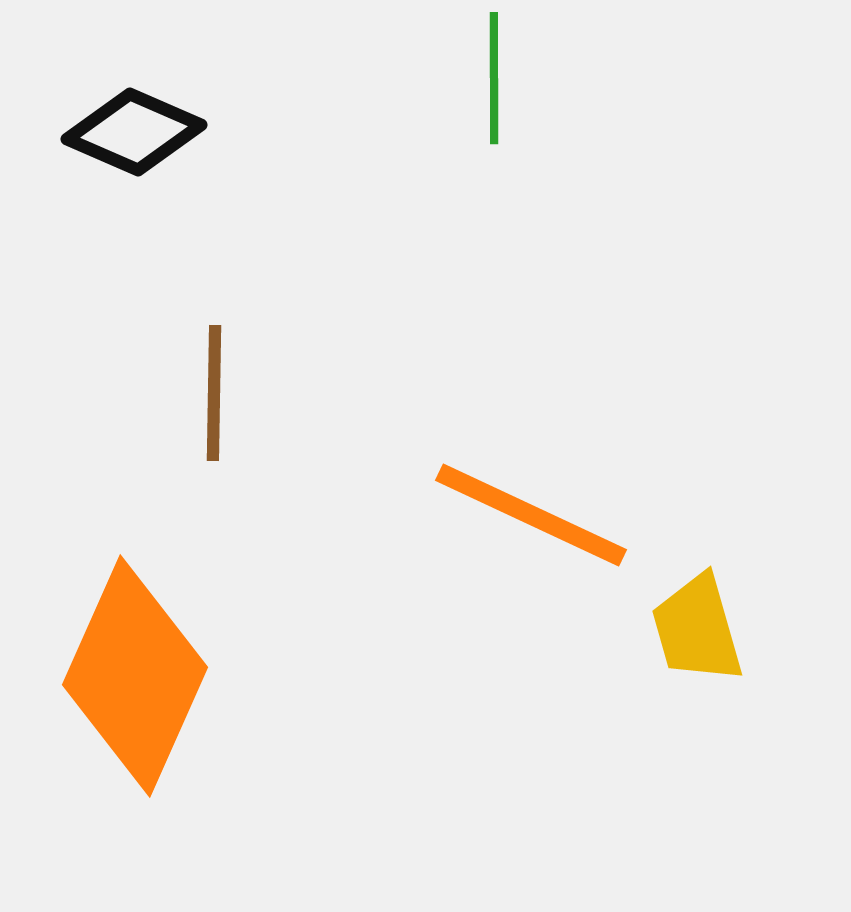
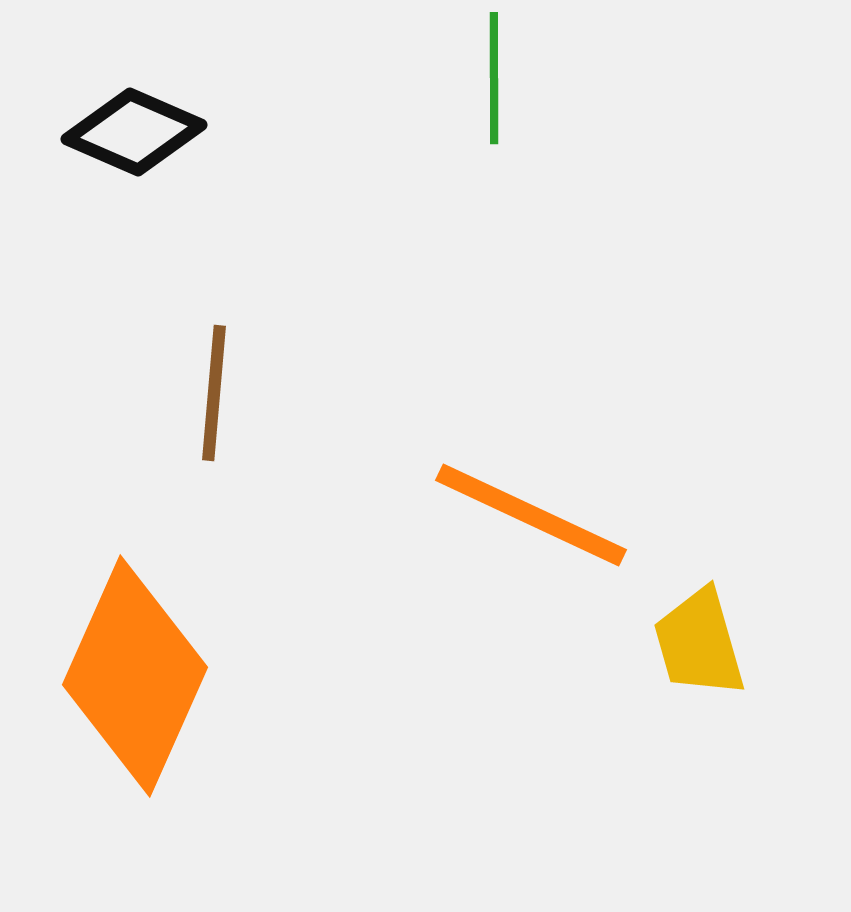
brown line: rotated 4 degrees clockwise
yellow trapezoid: moved 2 px right, 14 px down
